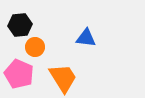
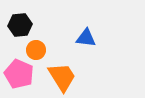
orange circle: moved 1 px right, 3 px down
orange trapezoid: moved 1 px left, 1 px up
